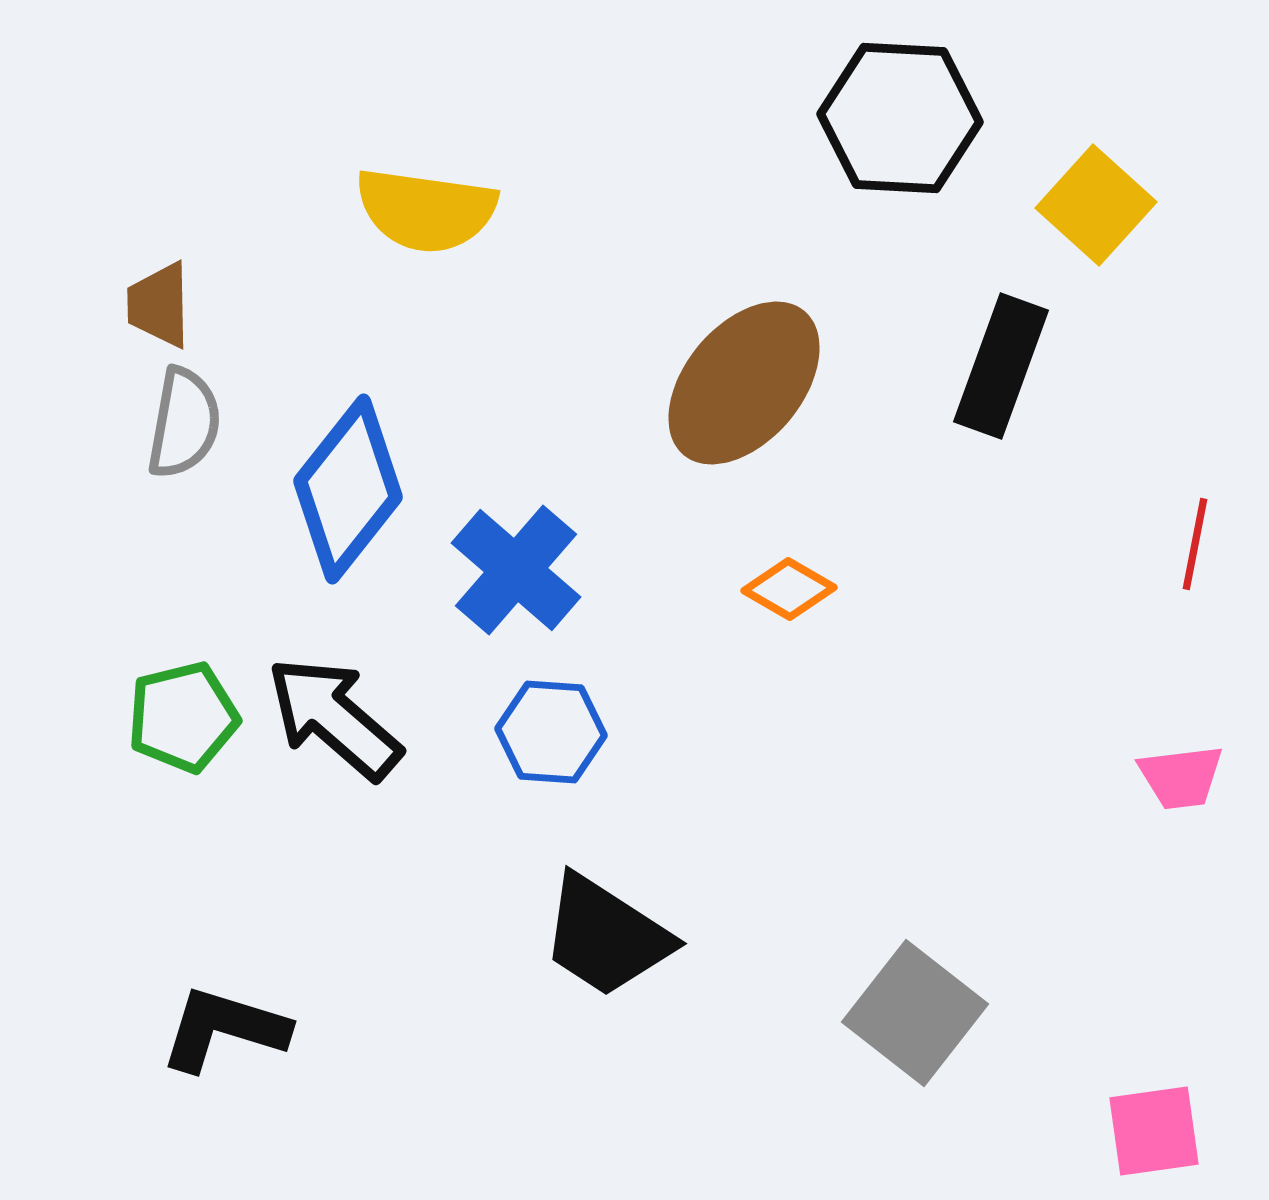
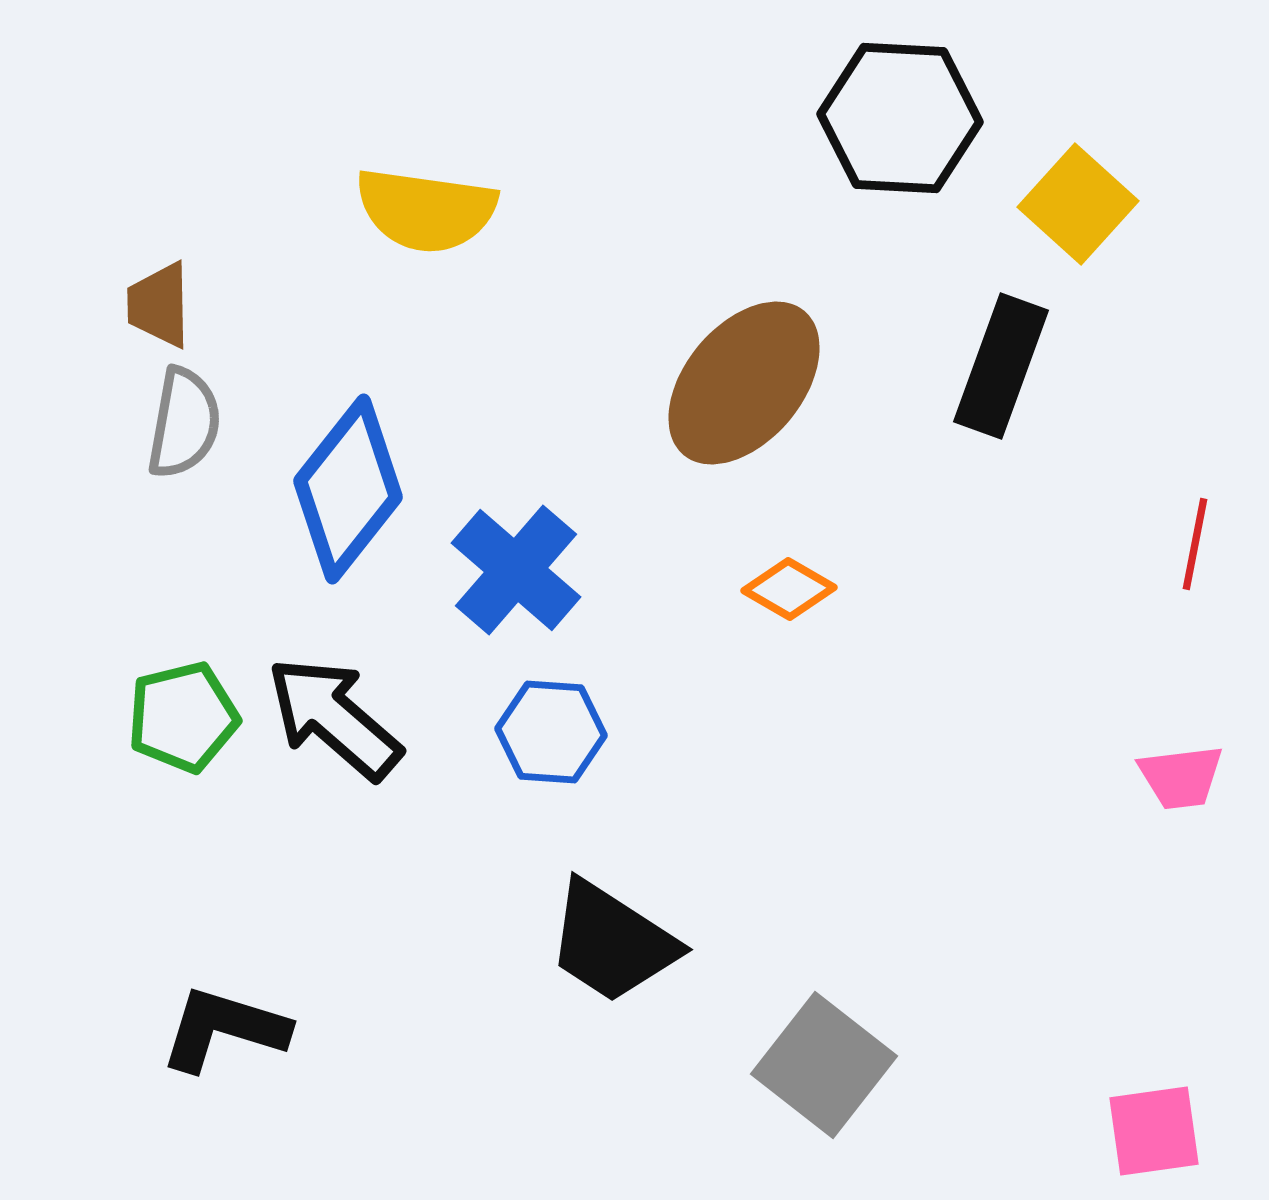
yellow square: moved 18 px left, 1 px up
black trapezoid: moved 6 px right, 6 px down
gray square: moved 91 px left, 52 px down
